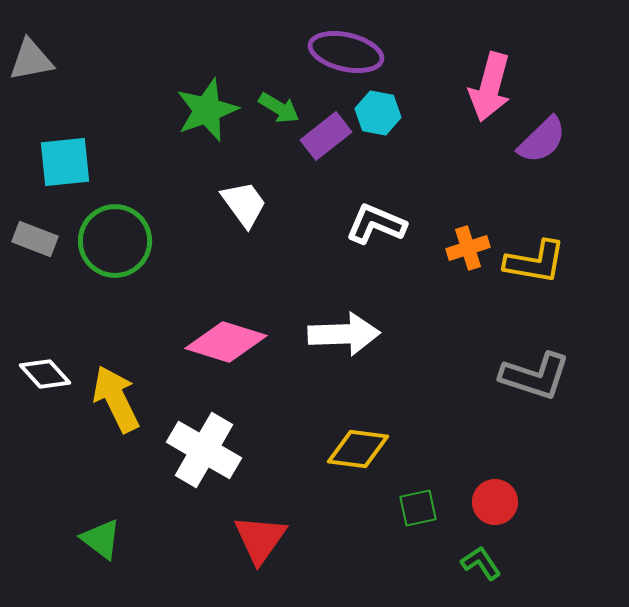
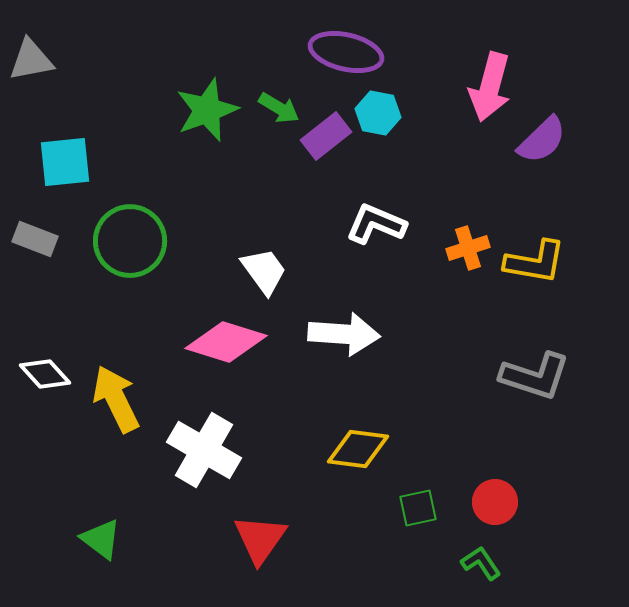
white trapezoid: moved 20 px right, 67 px down
green circle: moved 15 px right
white arrow: rotated 6 degrees clockwise
